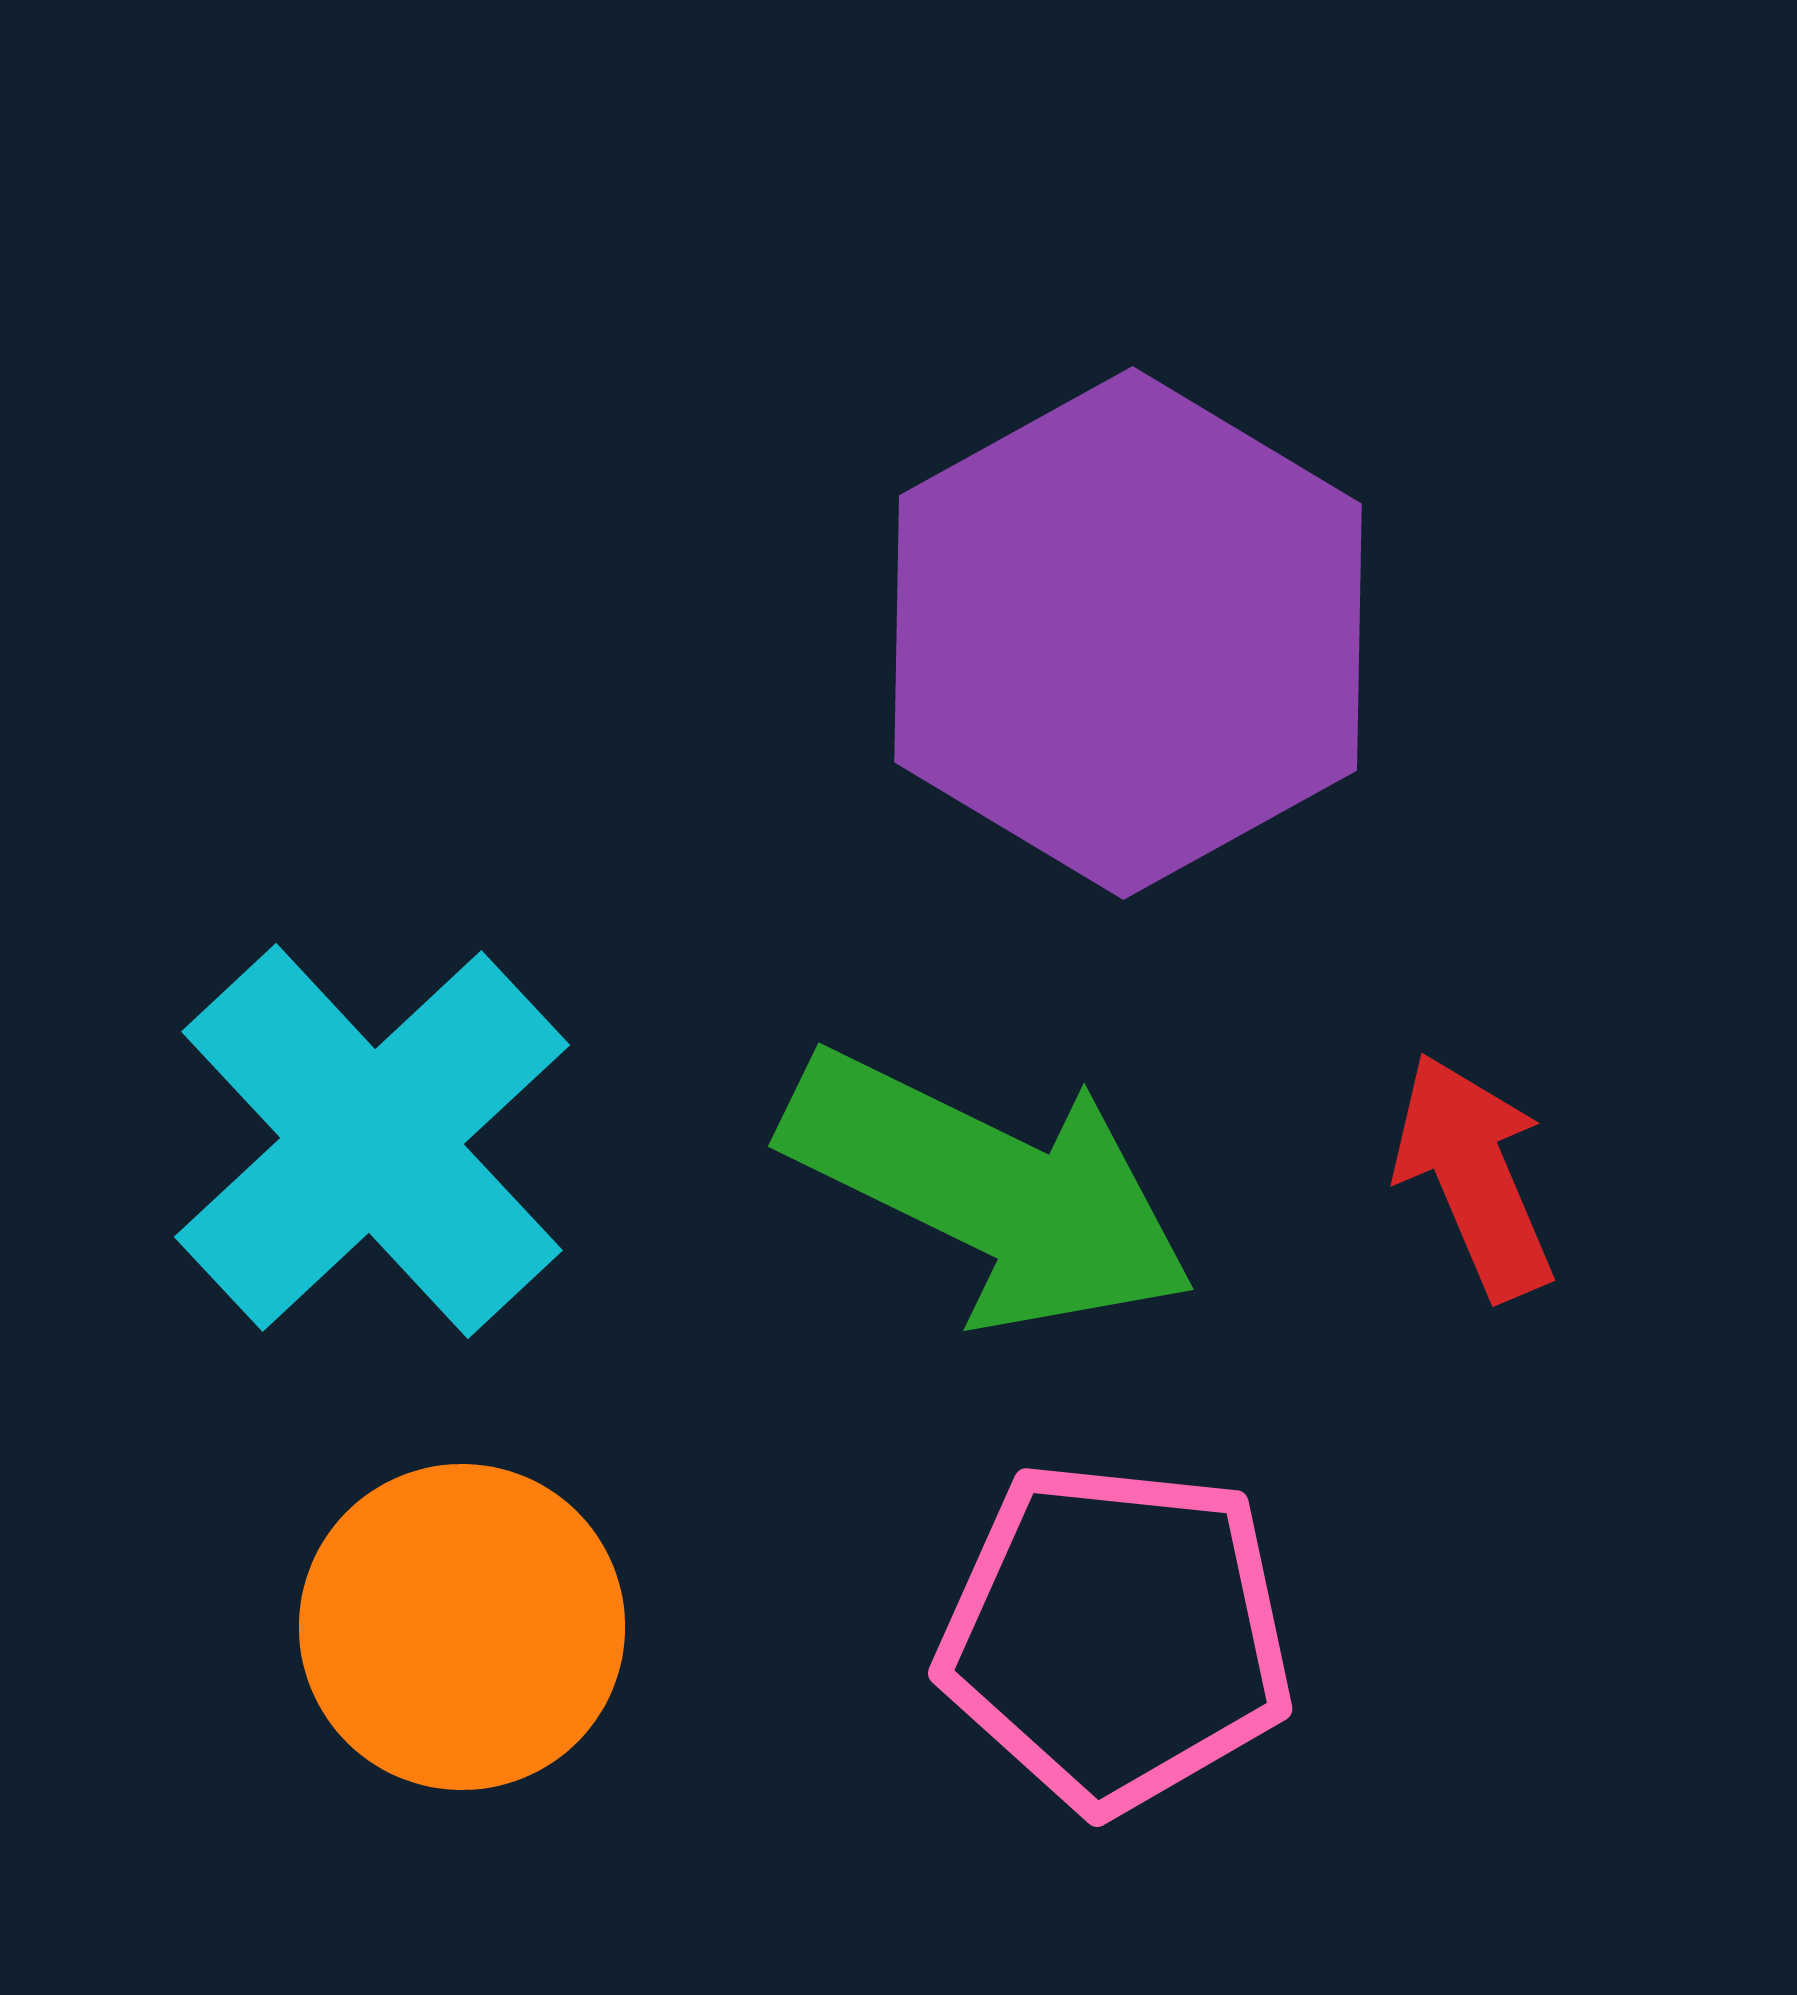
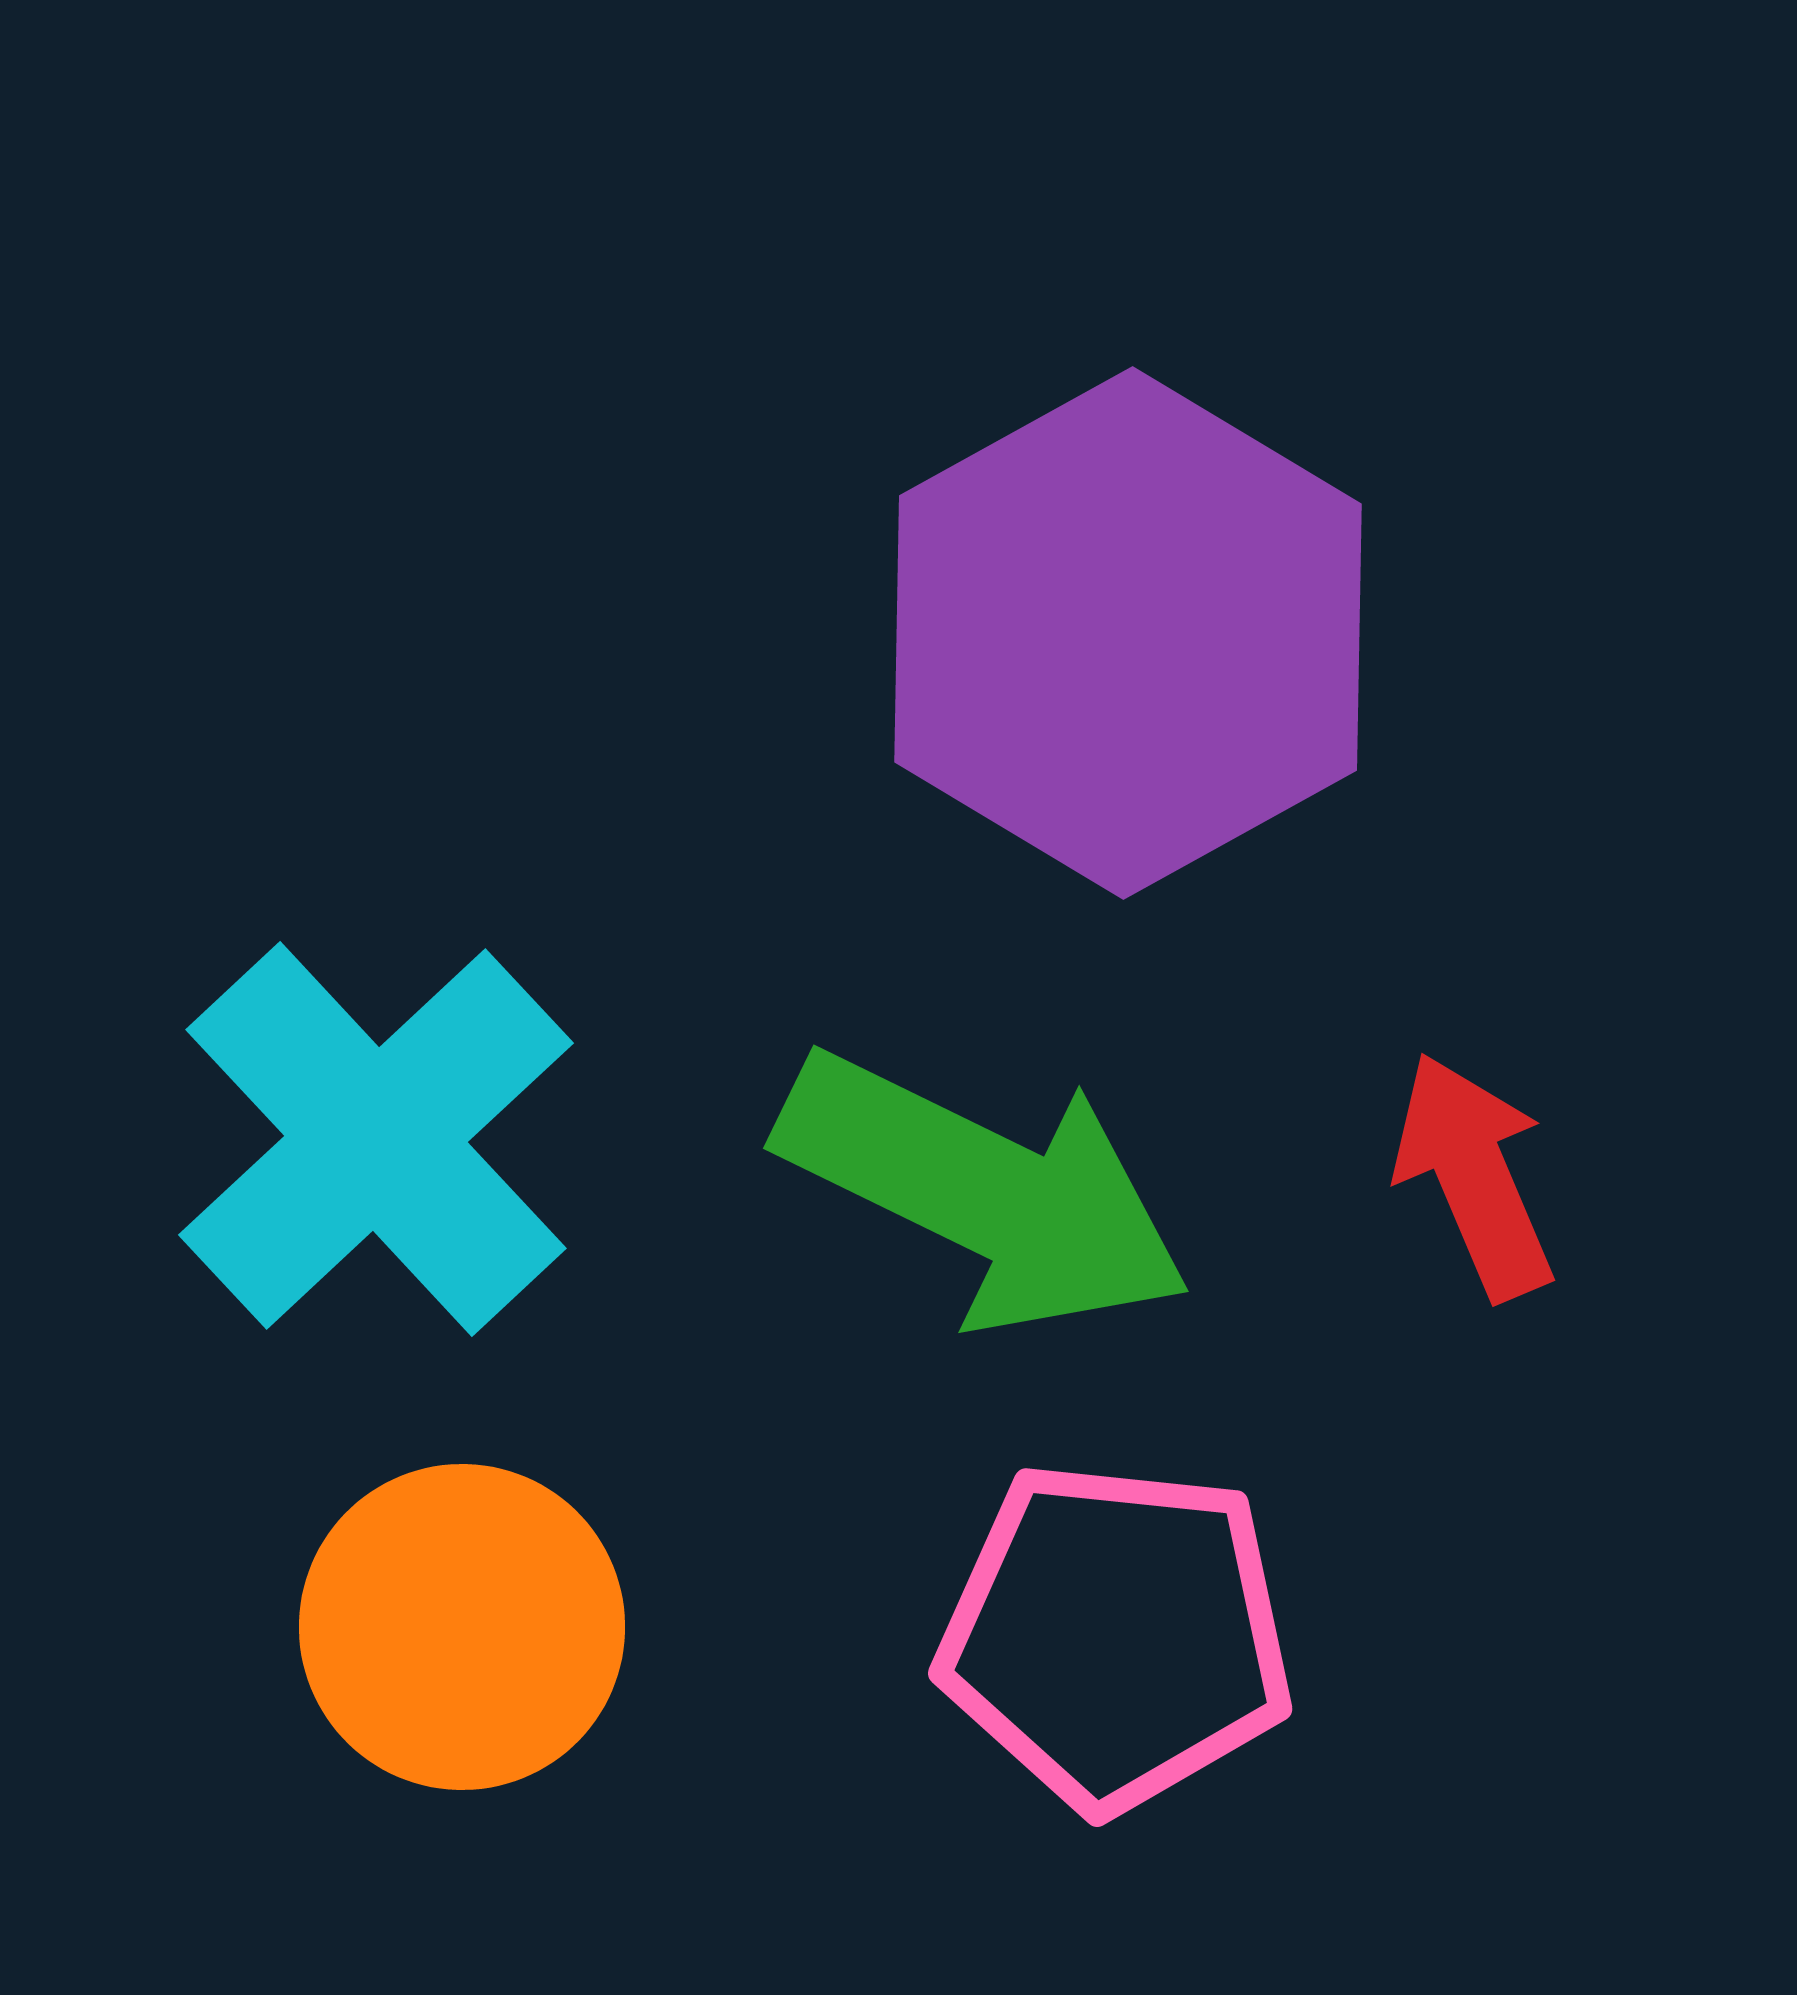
cyan cross: moved 4 px right, 2 px up
green arrow: moved 5 px left, 2 px down
